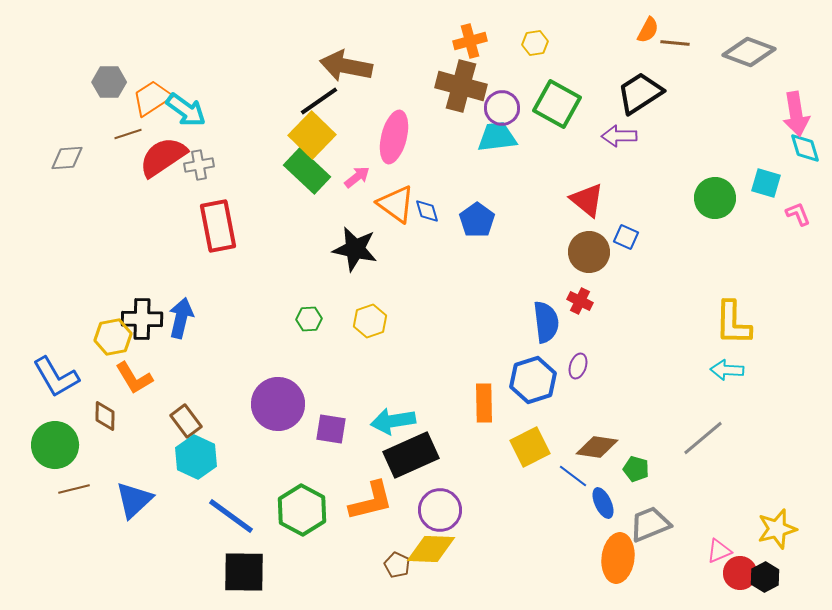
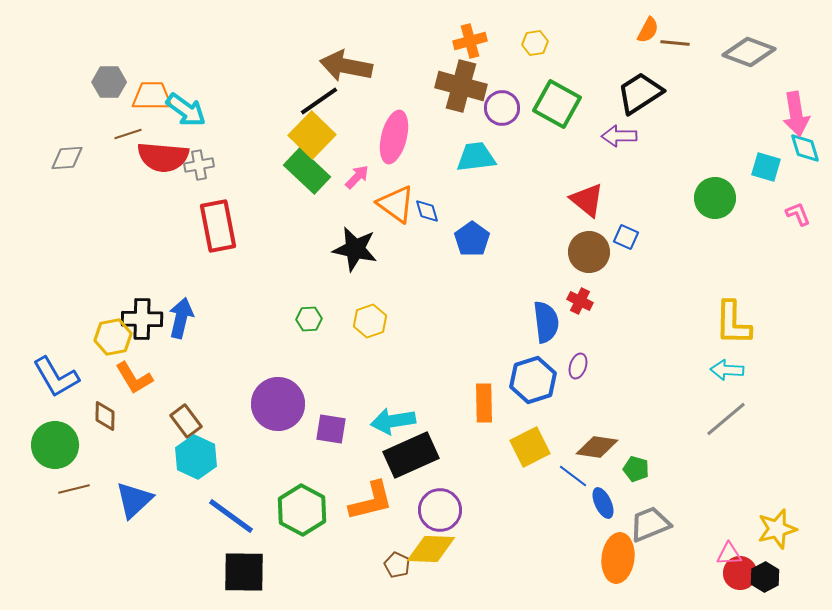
orange trapezoid at (152, 98): moved 2 px up; rotated 33 degrees clockwise
cyan trapezoid at (497, 137): moved 21 px left, 20 px down
red semicircle at (163, 157): rotated 141 degrees counterclockwise
pink arrow at (357, 177): rotated 8 degrees counterclockwise
cyan square at (766, 183): moved 16 px up
blue pentagon at (477, 220): moved 5 px left, 19 px down
gray line at (703, 438): moved 23 px right, 19 px up
pink triangle at (719, 551): moved 10 px right, 3 px down; rotated 20 degrees clockwise
